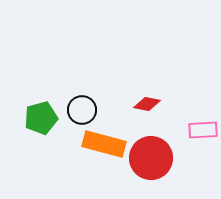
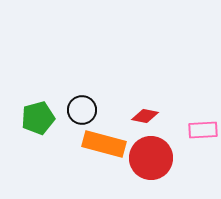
red diamond: moved 2 px left, 12 px down
green pentagon: moved 3 px left
